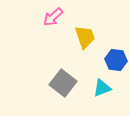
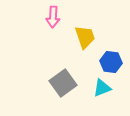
pink arrow: rotated 45 degrees counterclockwise
blue hexagon: moved 5 px left, 2 px down
gray square: rotated 16 degrees clockwise
